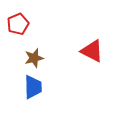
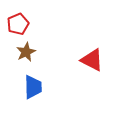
red triangle: moved 9 px down
brown star: moved 8 px left, 6 px up; rotated 12 degrees counterclockwise
